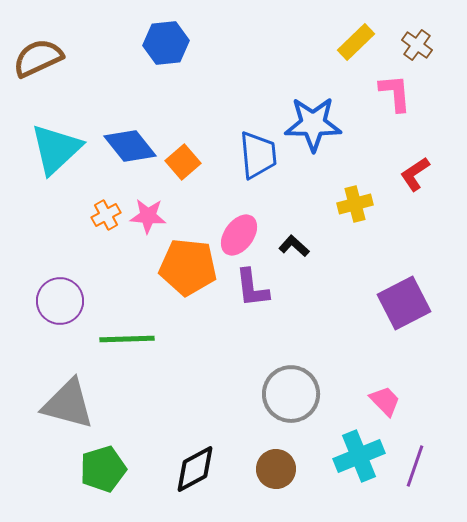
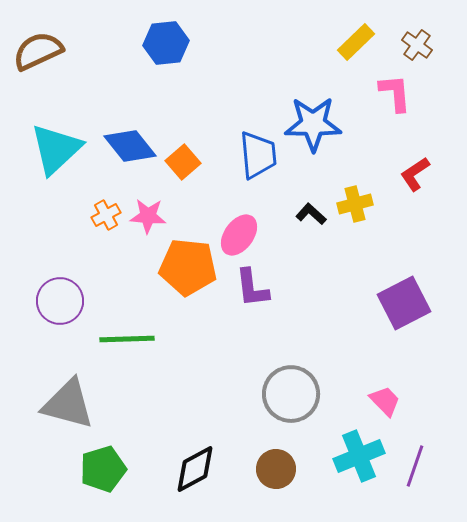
brown semicircle: moved 7 px up
black L-shape: moved 17 px right, 32 px up
